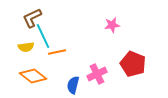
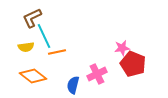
pink star: moved 10 px right, 23 px down
cyan line: moved 1 px right
